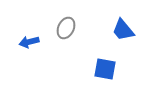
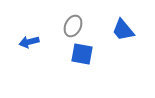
gray ellipse: moved 7 px right, 2 px up
blue square: moved 23 px left, 15 px up
